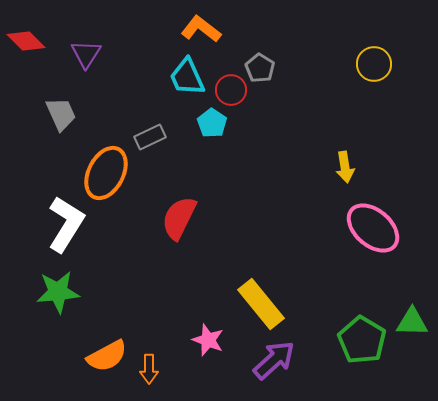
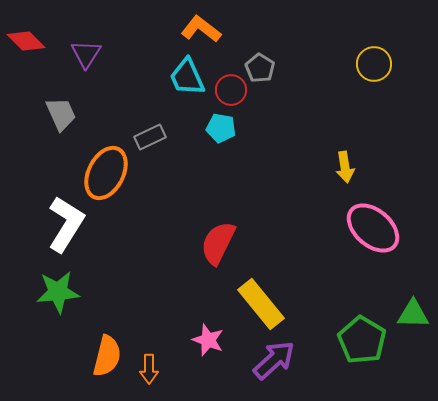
cyan pentagon: moved 9 px right, 5 px down; rotated 24 degrees counterclockwise
red semicircle: moved 39 px right, 25 px down
green triangle: moved 1 px right, 8 px up
orange semicircle: rotated 48 degrees counterclockwise
